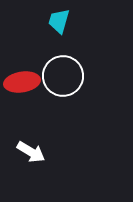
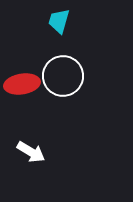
red ellipse: moved 2 px down
